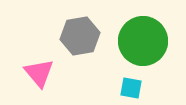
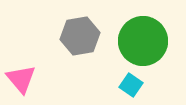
pink triangle: moved 18 px left, 6 px down
cyan square: moved 3 px up; rotated 25 degrees clockwise
